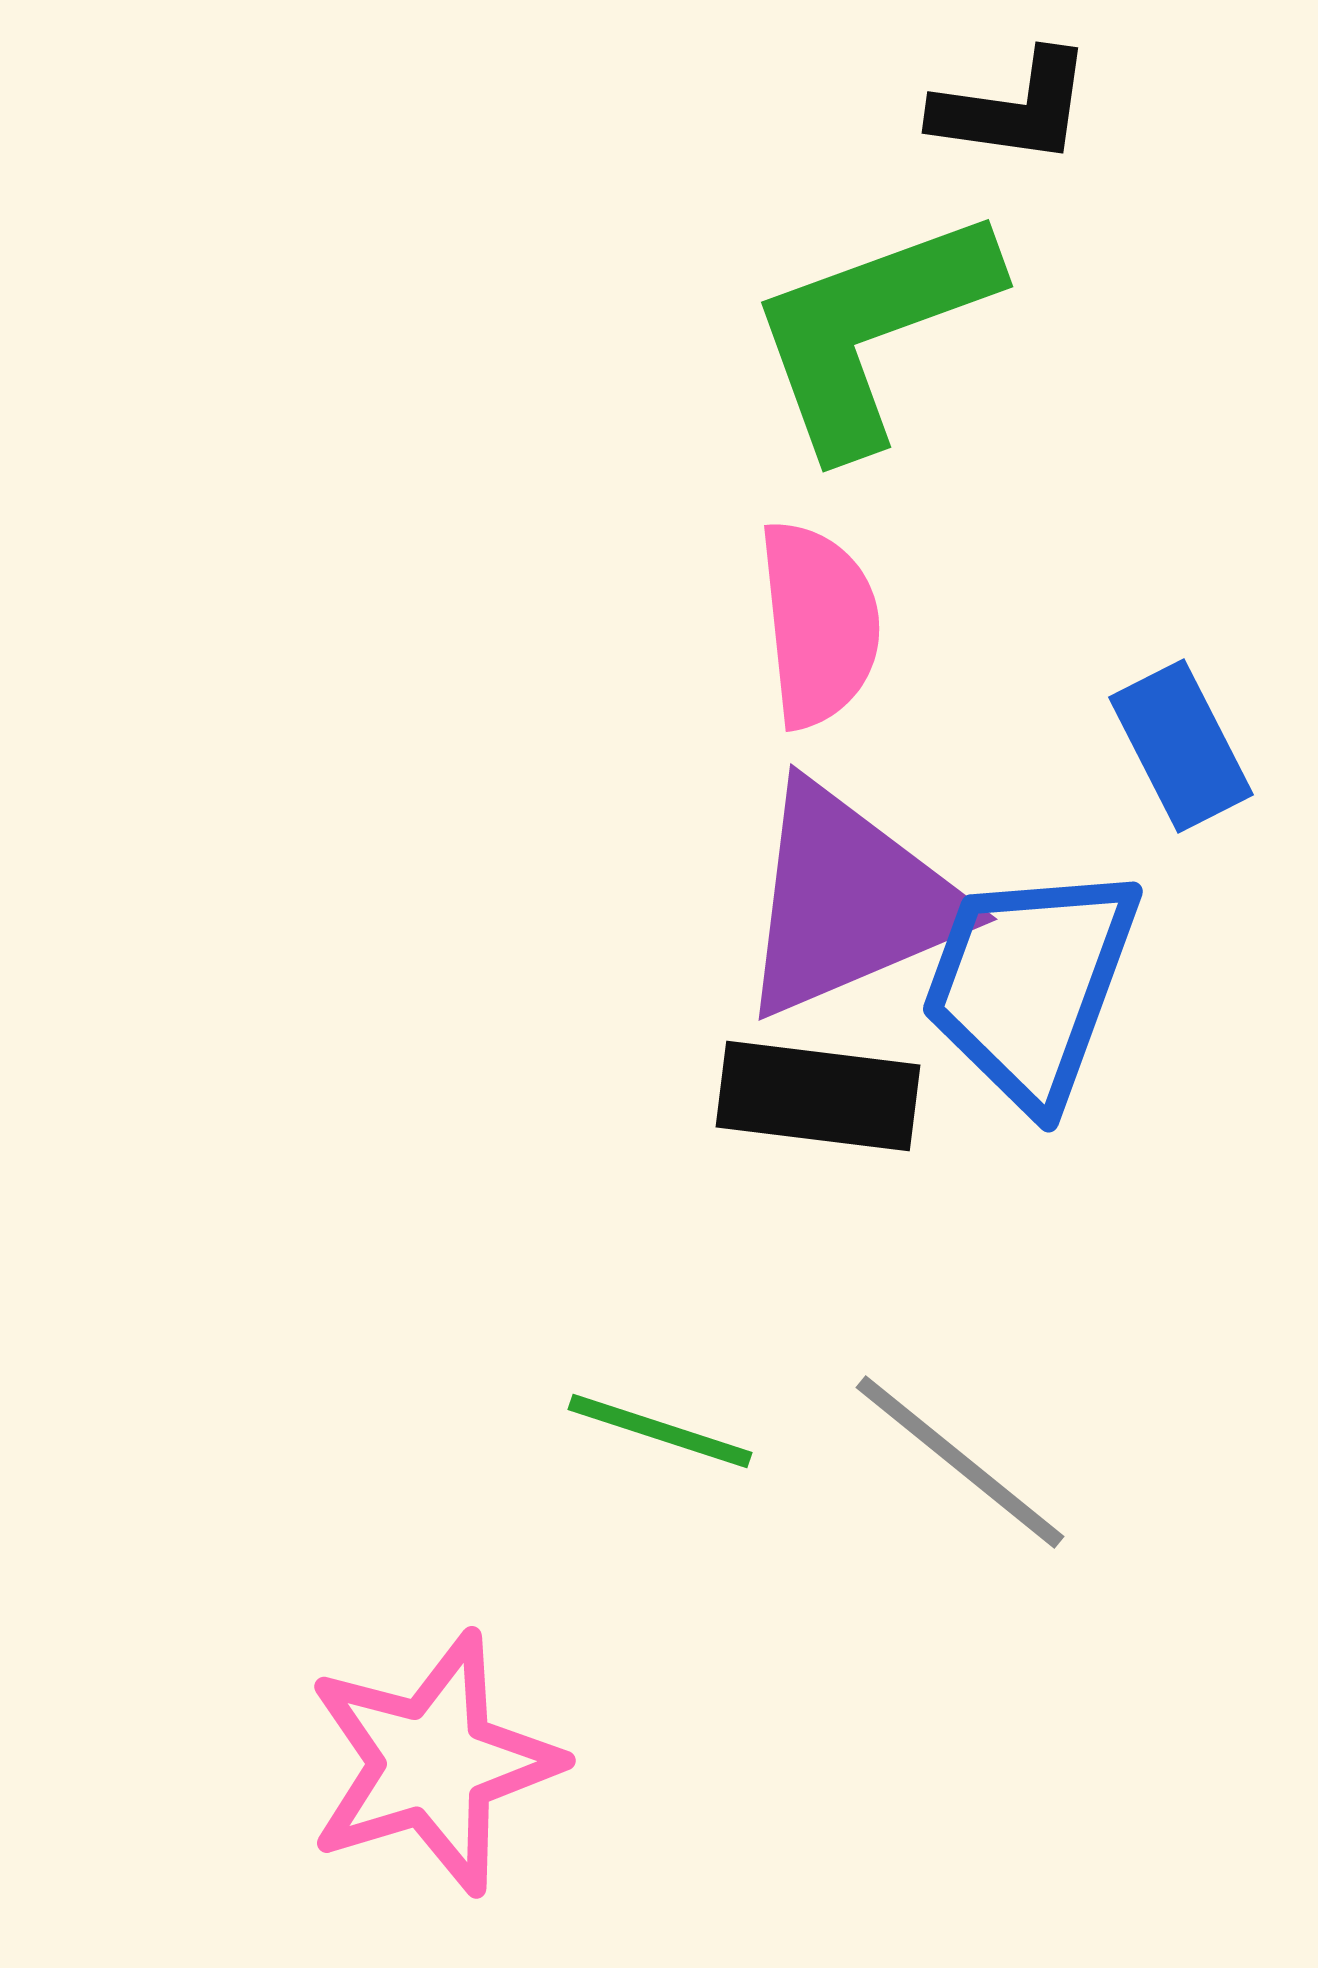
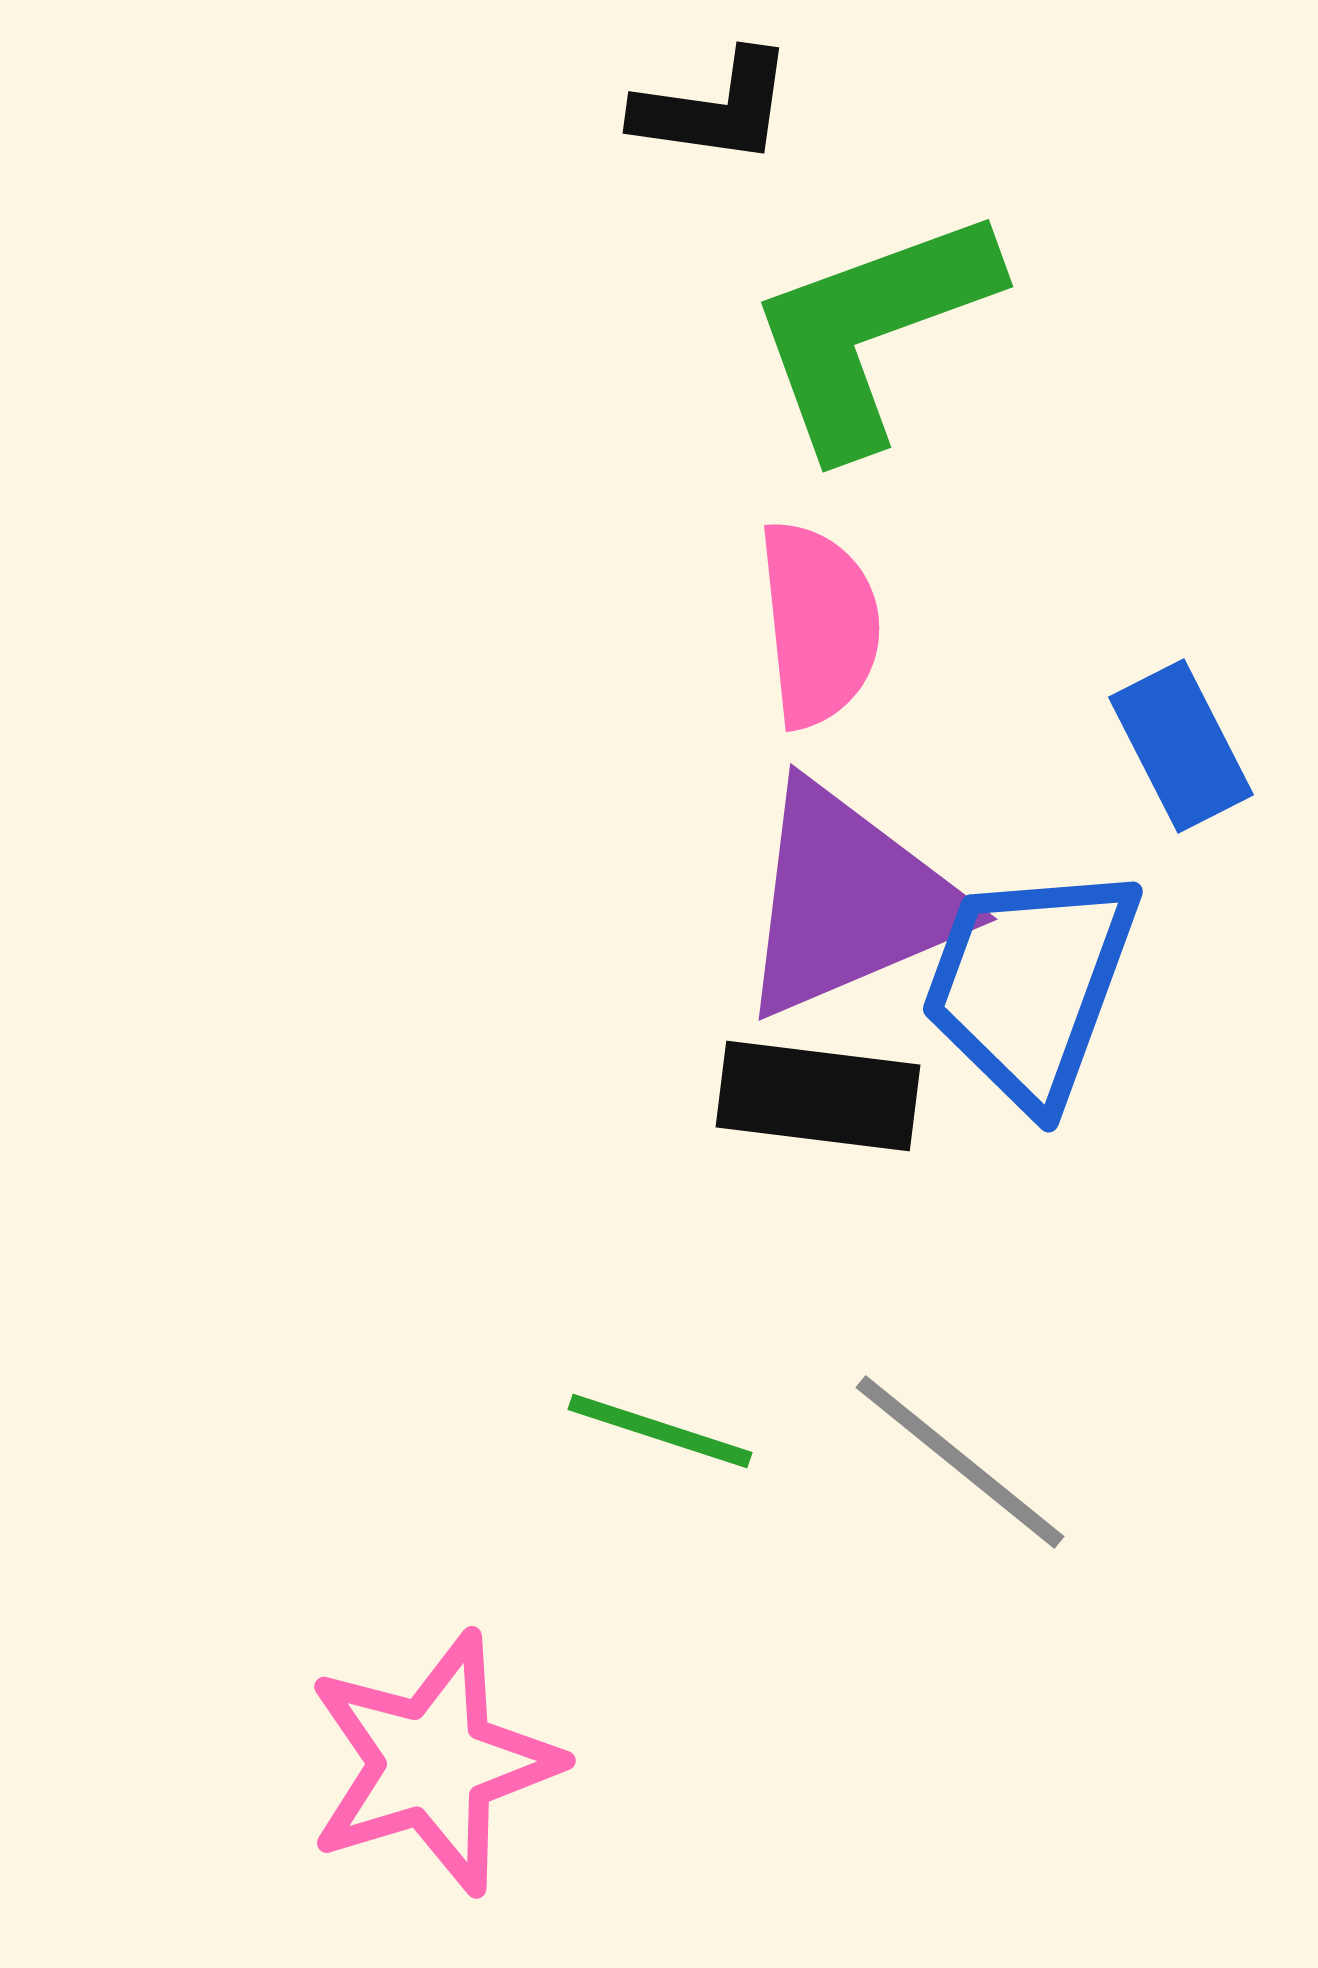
black L-shape: moved 299 px left
